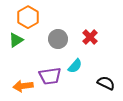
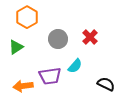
orange hexagon: moved 1 px left
green triangle: moved 7 px down
black semicircle: moved 1 px down
